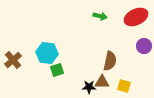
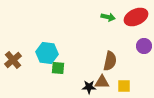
green arrow: moved 8 px right, 1 px down
green square: moved 1 px right, 2 px up; rotated 24 degrees clockwise
yellow square: rotated 16 degrees counterclockwise
